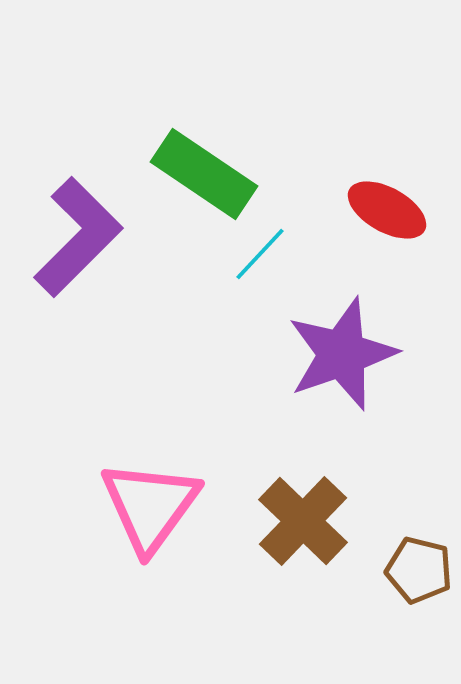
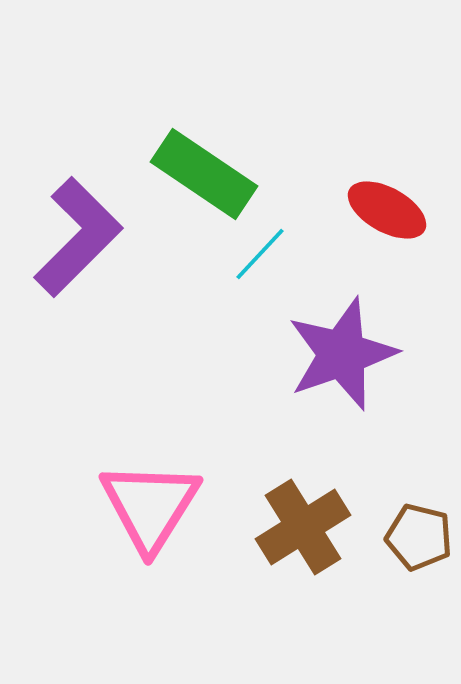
pink triangle: rotated 4 degrees counterclockwise
brown cross: moved 6 px down; rotated 14 degrees clockwise
brown pentagon: moved 33 px up
